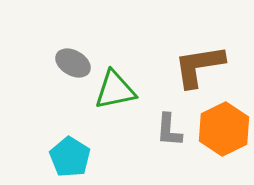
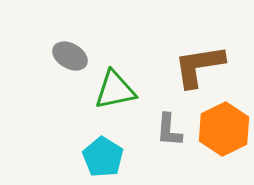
gray ellipse: moved 3 px left, 7 px up
cyan pentagon: moved 33 px right
